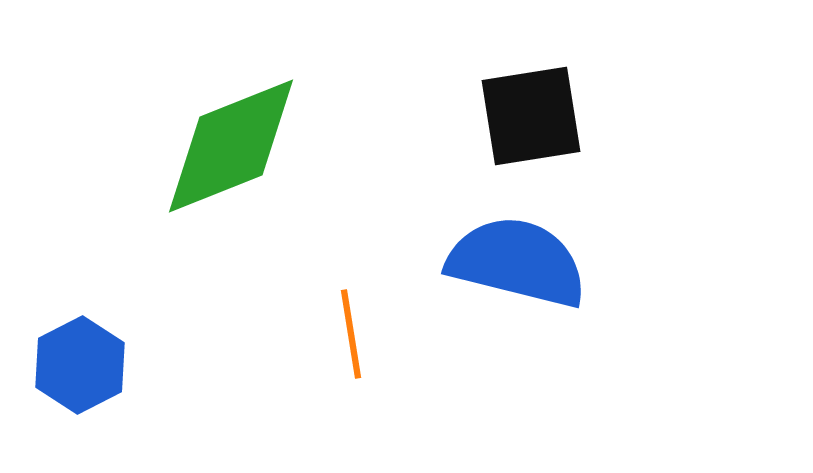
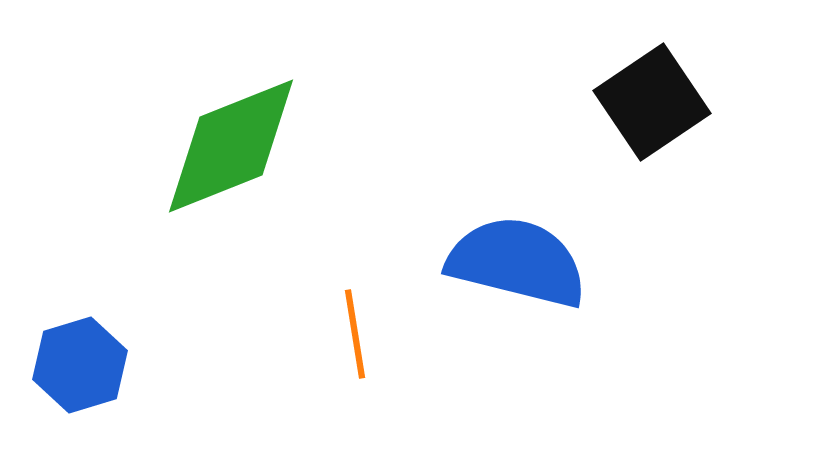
black square: moved 121 px right, 14 px up; rotated 25 degrees counterclockwise
orange line: moved 4 px right
blue hexagon: rotated 10 degrees clockwise
